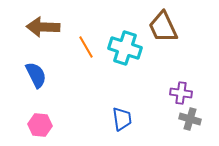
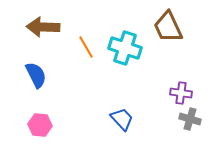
brown trapezoid: moved 5 px right
blue trapezoid: rotated 35 degrees counterclockwise
